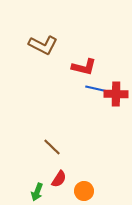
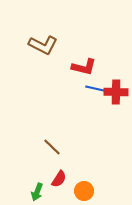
red cross: moved 2 px up
